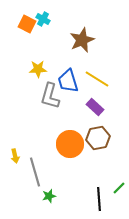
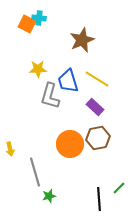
cyan cross: moved 4 px left, 1 px up; rotated 24 degrees counterclockwise
yellow arrow: moved 5 px left, 7 px up
